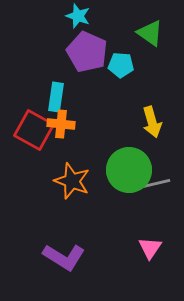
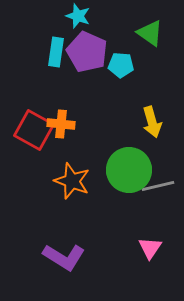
cyan rectangle: moved 45 px up
gray line: moved 4 px right, 2 px down
